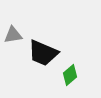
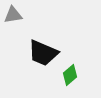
gray triangle: moved 20 px up
